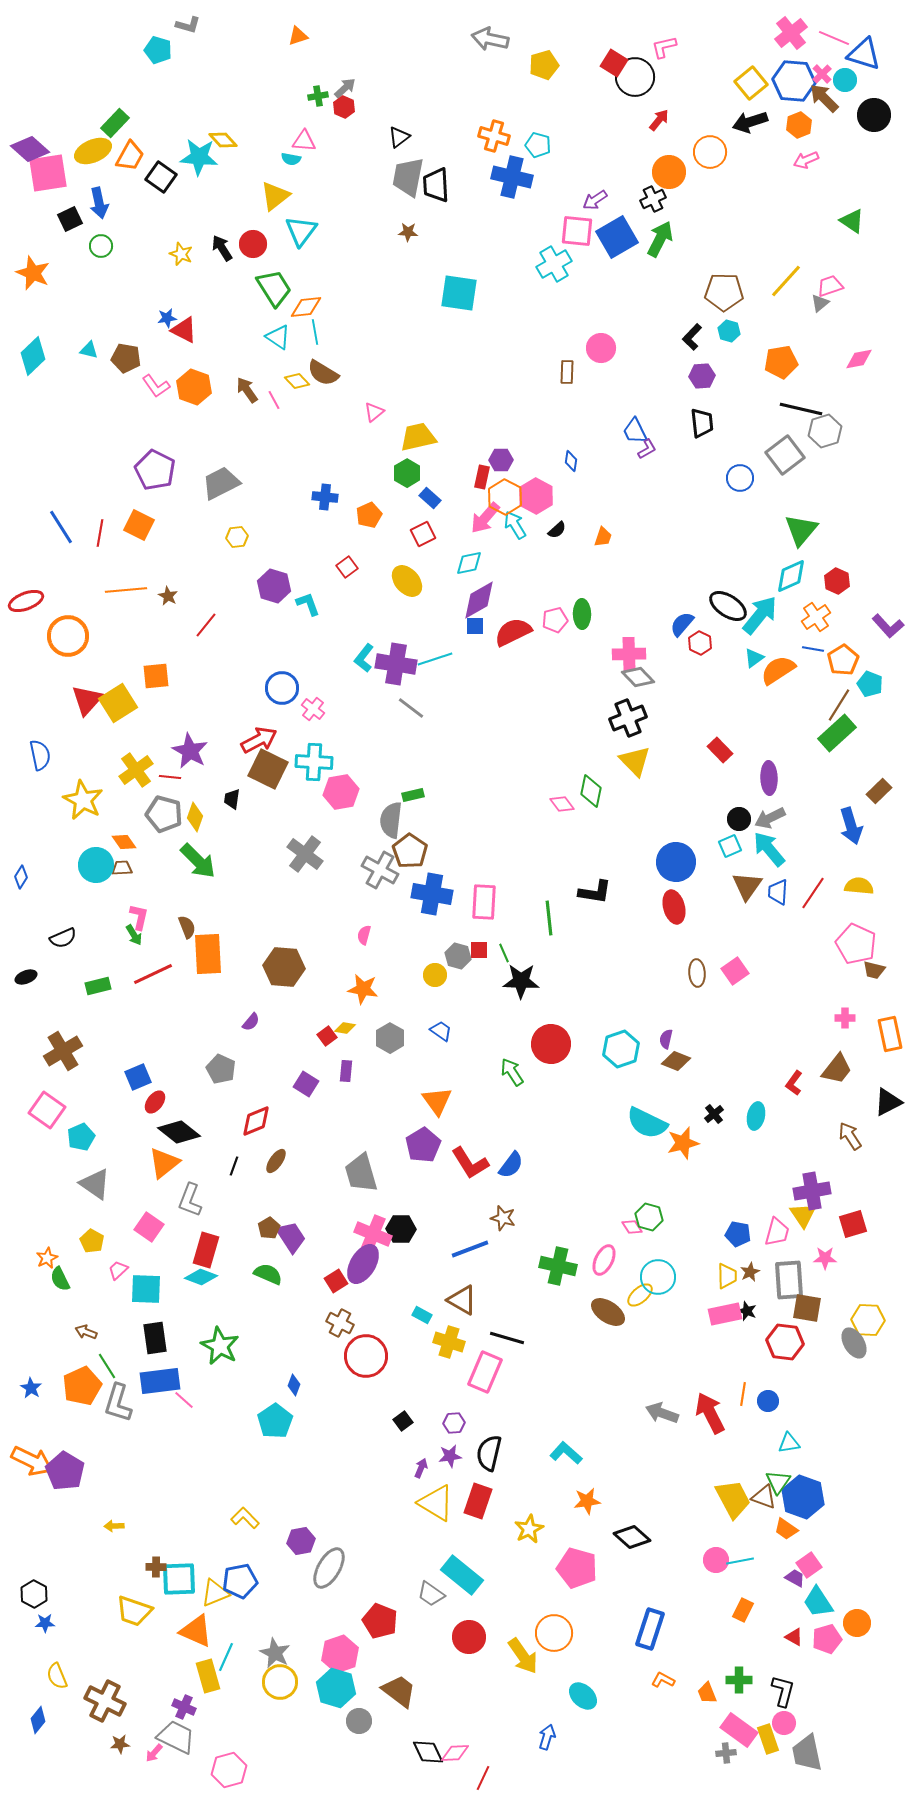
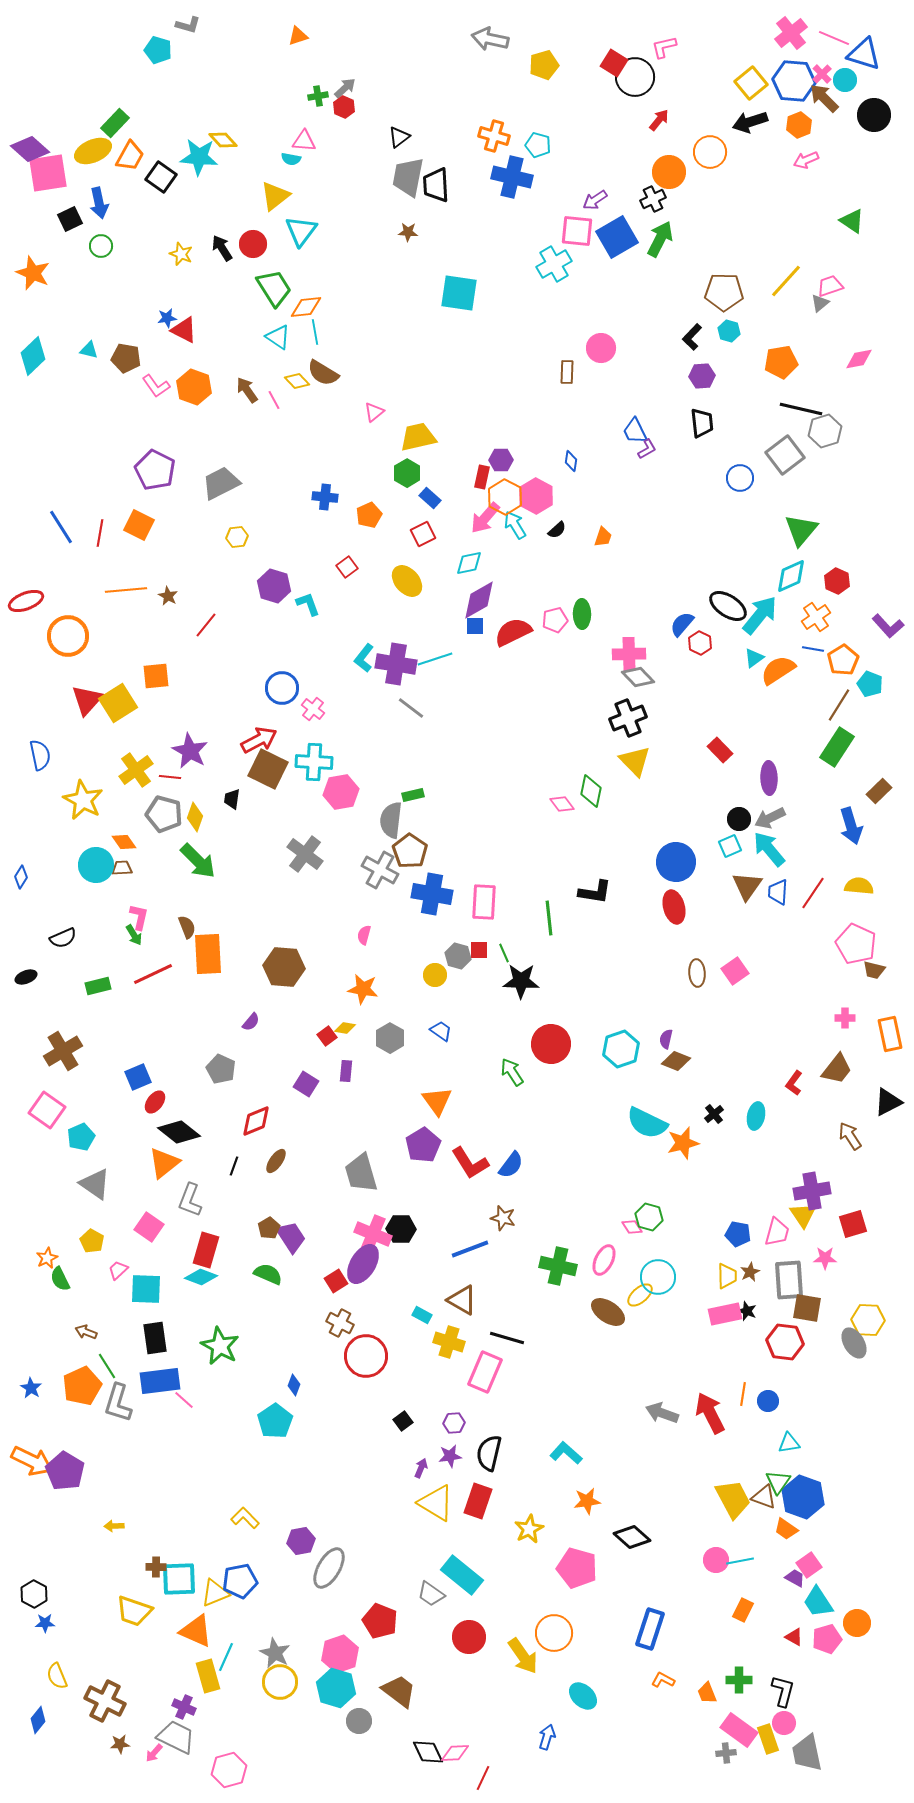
green rectangle at (837, 733): moved 14 px down; rotated 15 degrees counterclockwise
